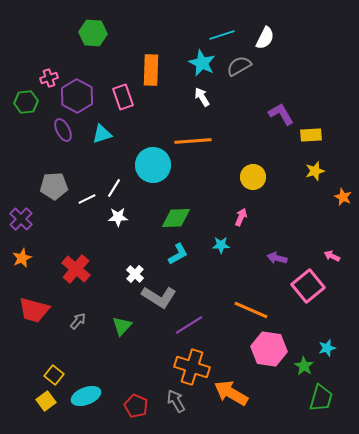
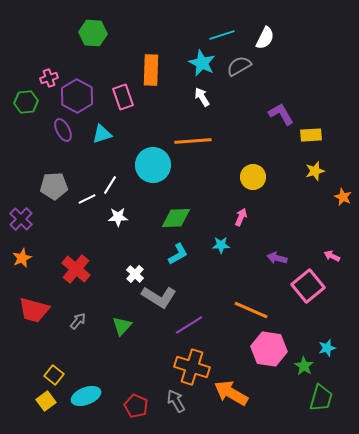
white line at (114, 188): moved 4 px left, 3 px up
